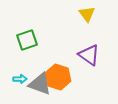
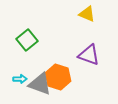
yellow triangle: rotated 30 degrees counterclockwise
green square: rotated 20 degrees counterclockwise
purple triangle: rotated 15 degrees counterclockwise
